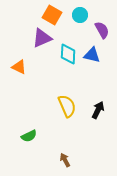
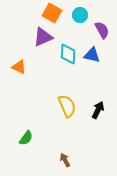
orange square: moved 2 px up
purple triangle: moved 1 px right, 1 px up
green semicircle: moved 3 px left, 2 px down; rotated 28 degrees counterclockwise
